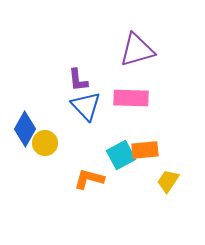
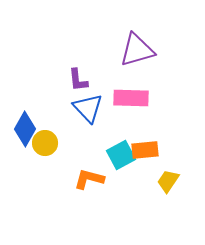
blue triangle: moved 2 px right, 2 px down
